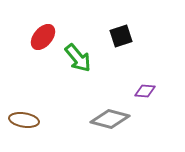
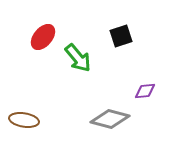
purple diamond: rotated 10 degrees counterclockwise
